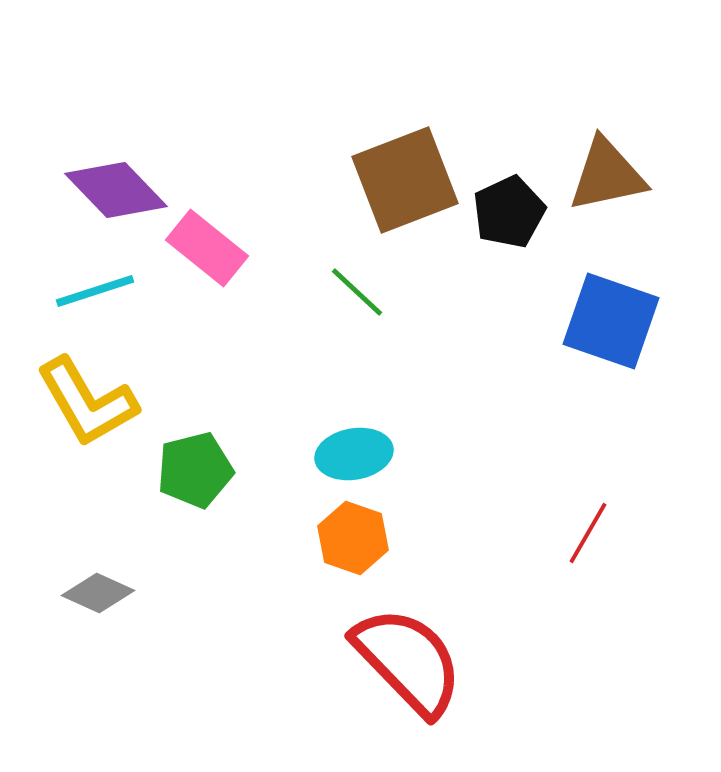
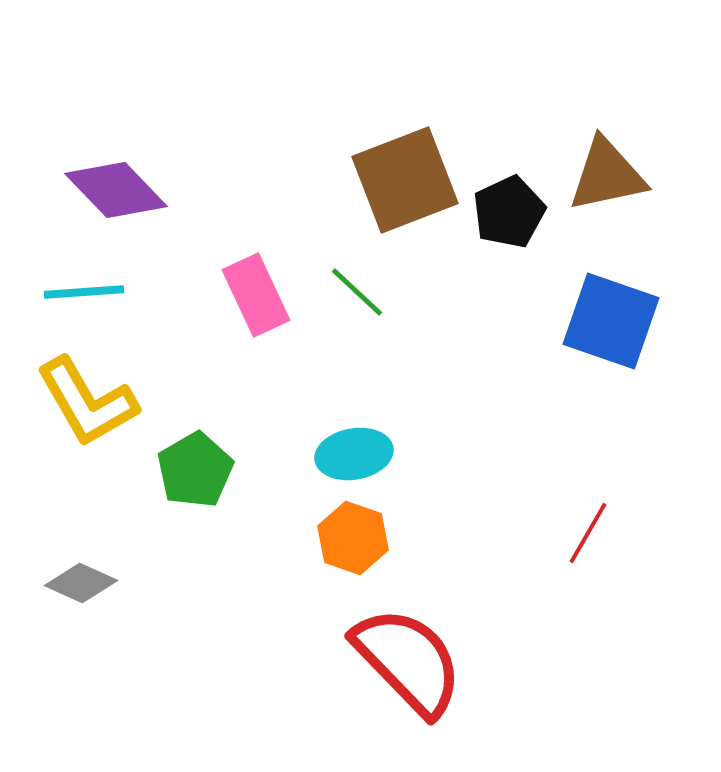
pink rectangle: moved 49 px right, 47 px down; rotated 26 degrees clockwise
cyan line: moved 11 px left, 1 px down; rotated 14 degrees clockwise
green pentagon: rotated 16 degrees counterclockwise
gray diamond: moved 17 px left, 10 px up
